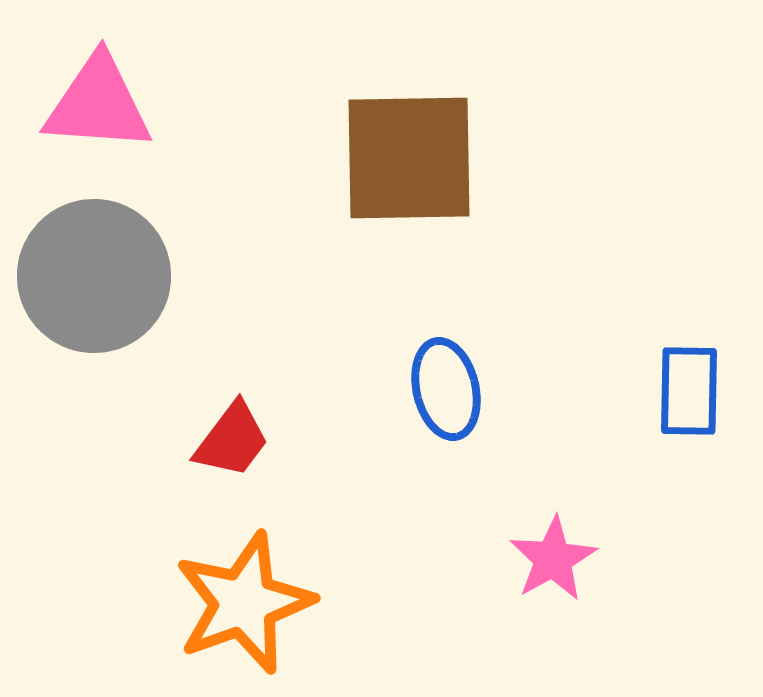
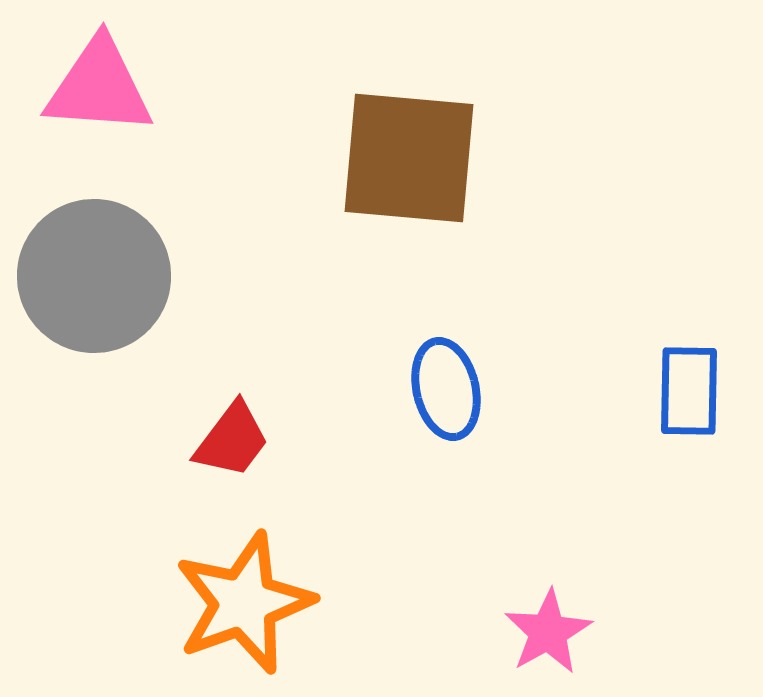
pink triangle: moved 1 px right, 17 px up
brown square: rotated 6 degrees clockwise
pink star: moved 5 px left, 73 px down
